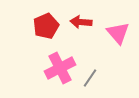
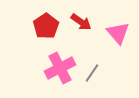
red arrow: rotated 150 degrees counterclockwise
red pentagon: rotated 10 degrees counterclockwise
gray line: moved 2 px right, 5 px up
